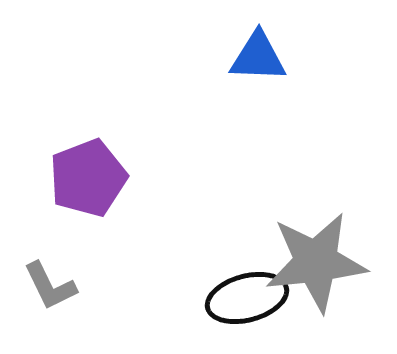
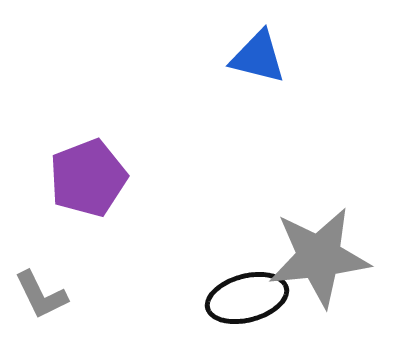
blue triangle: rotated 12 degrees clockwise
gray star: moved 3 px right, 5 px up
gray L-shape: moved 9 px left, 9 px down
